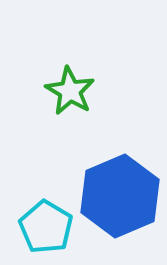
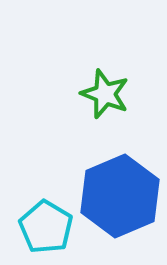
green star: moved 35 px right, 3 px down; rotated 9 degrees counterclockwise
